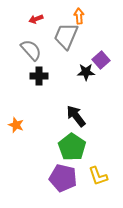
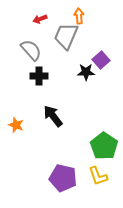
red arrow: moved 4 px right
black arrow: moved 23 px left
green pentagon: moved 32 px right, 1 px up
